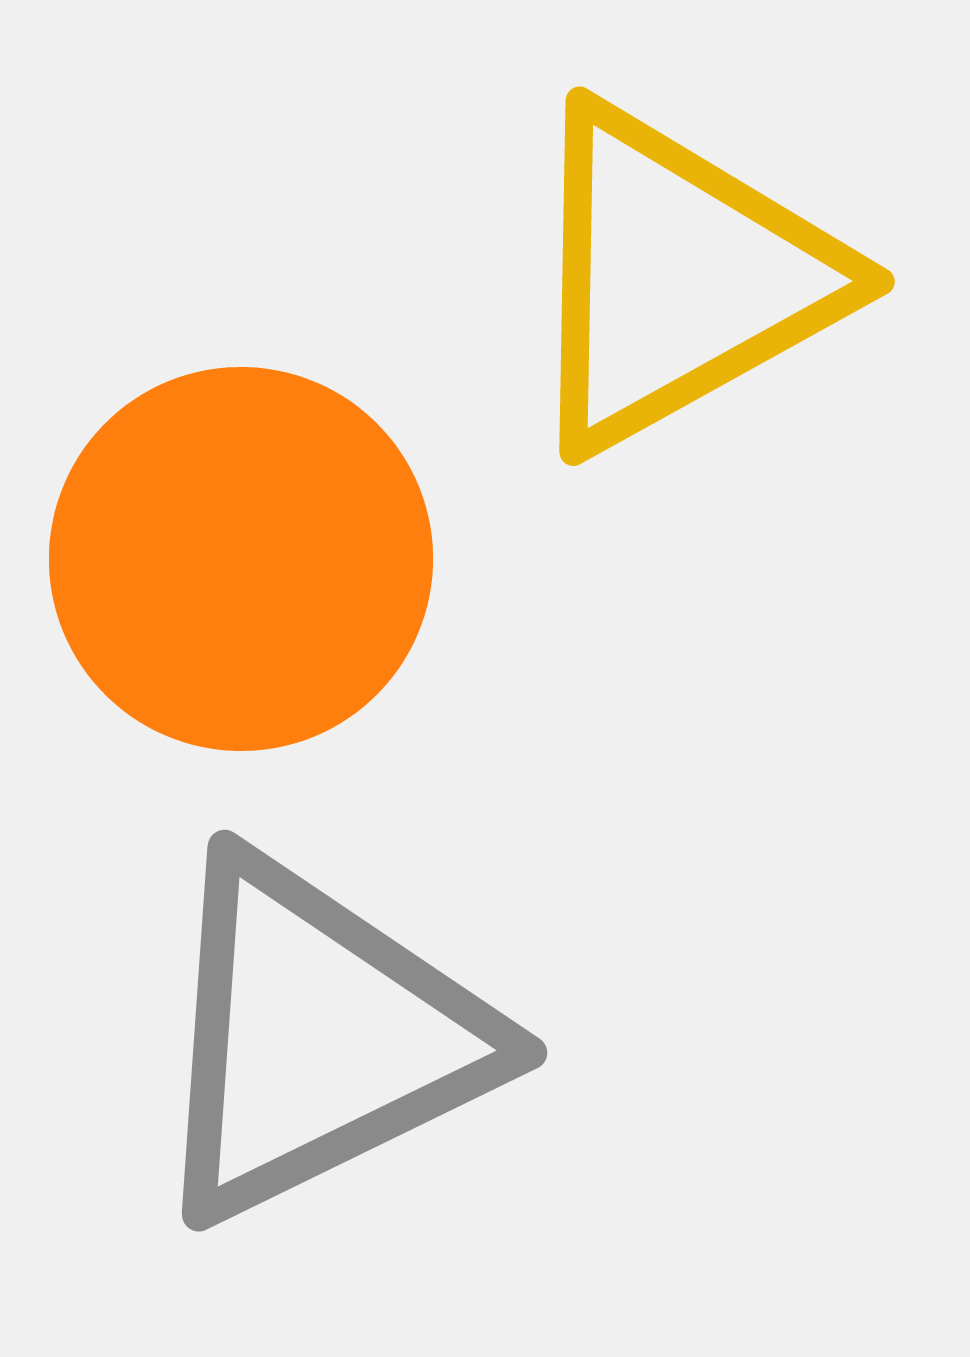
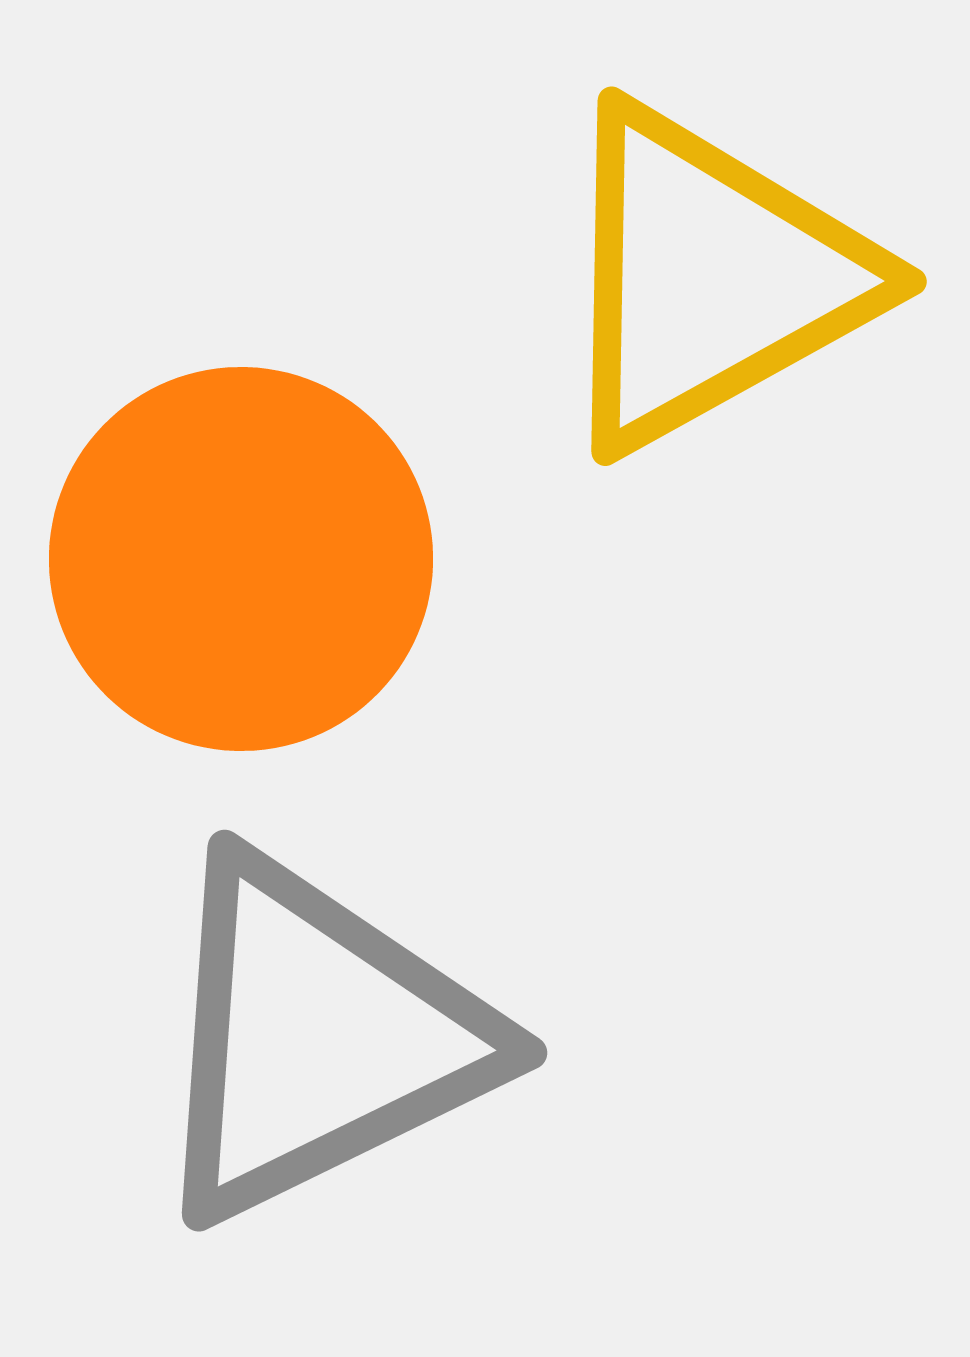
yellow triangle: moved 32 px right
